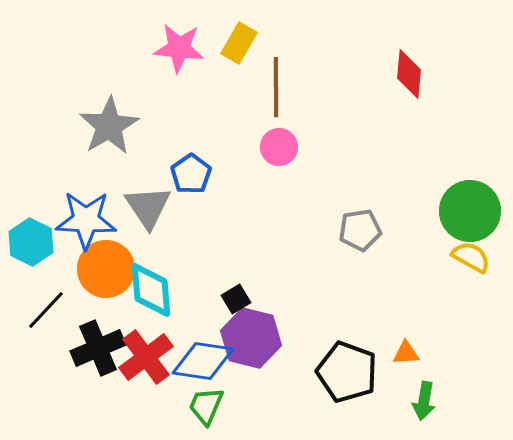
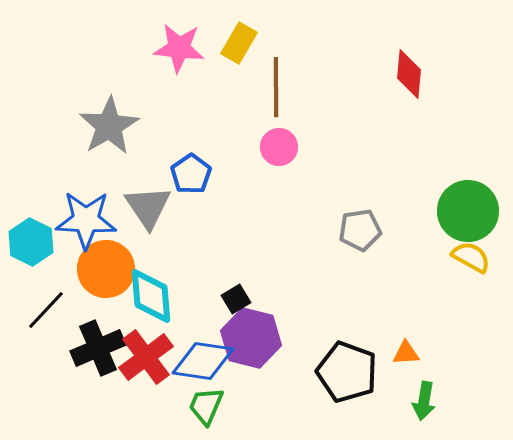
green circle: moved 2 px left
cyan diamond: moved 6 px down
